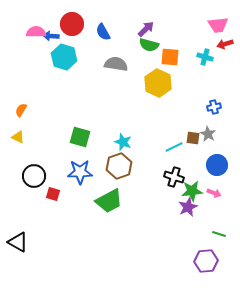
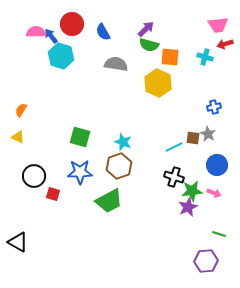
blue arrow: rotated 49 degrees clockwise
cyan hexagon: moved 3 px left, 1 px up
